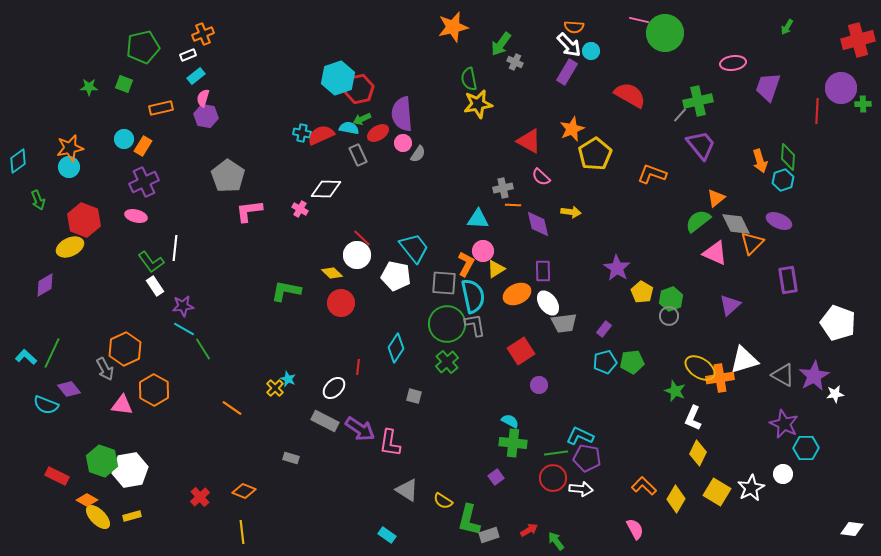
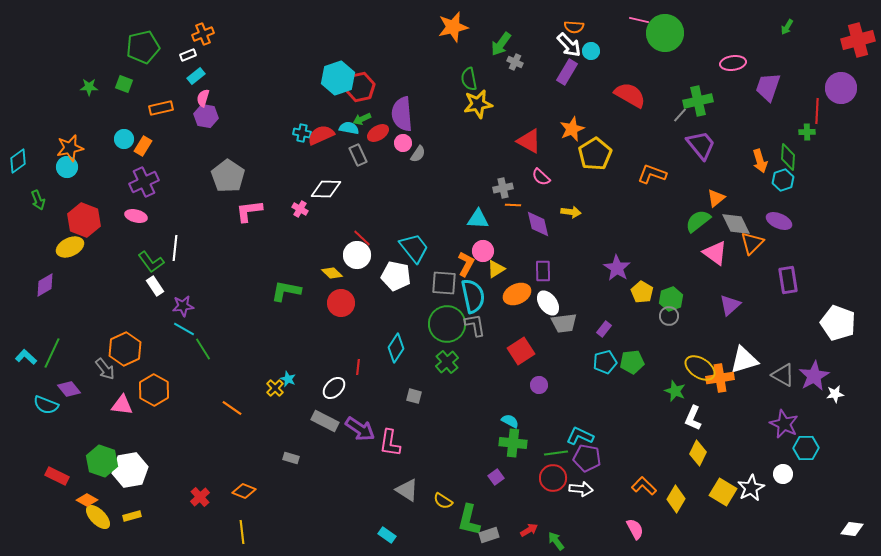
red hexagon at (359, 89): moved 1 px right, 2 px up
green cross at (863, 104): moved 56 px left, 28 px down
cyan circle at (69, 167): moved 2 px left
pink triangle at (715, 253): rotated 12 degrees clockwise
gray arrow at (105, 369): rotated 10 degrees counterclockwise
yellow square at (717, 492): moved 6 px right
